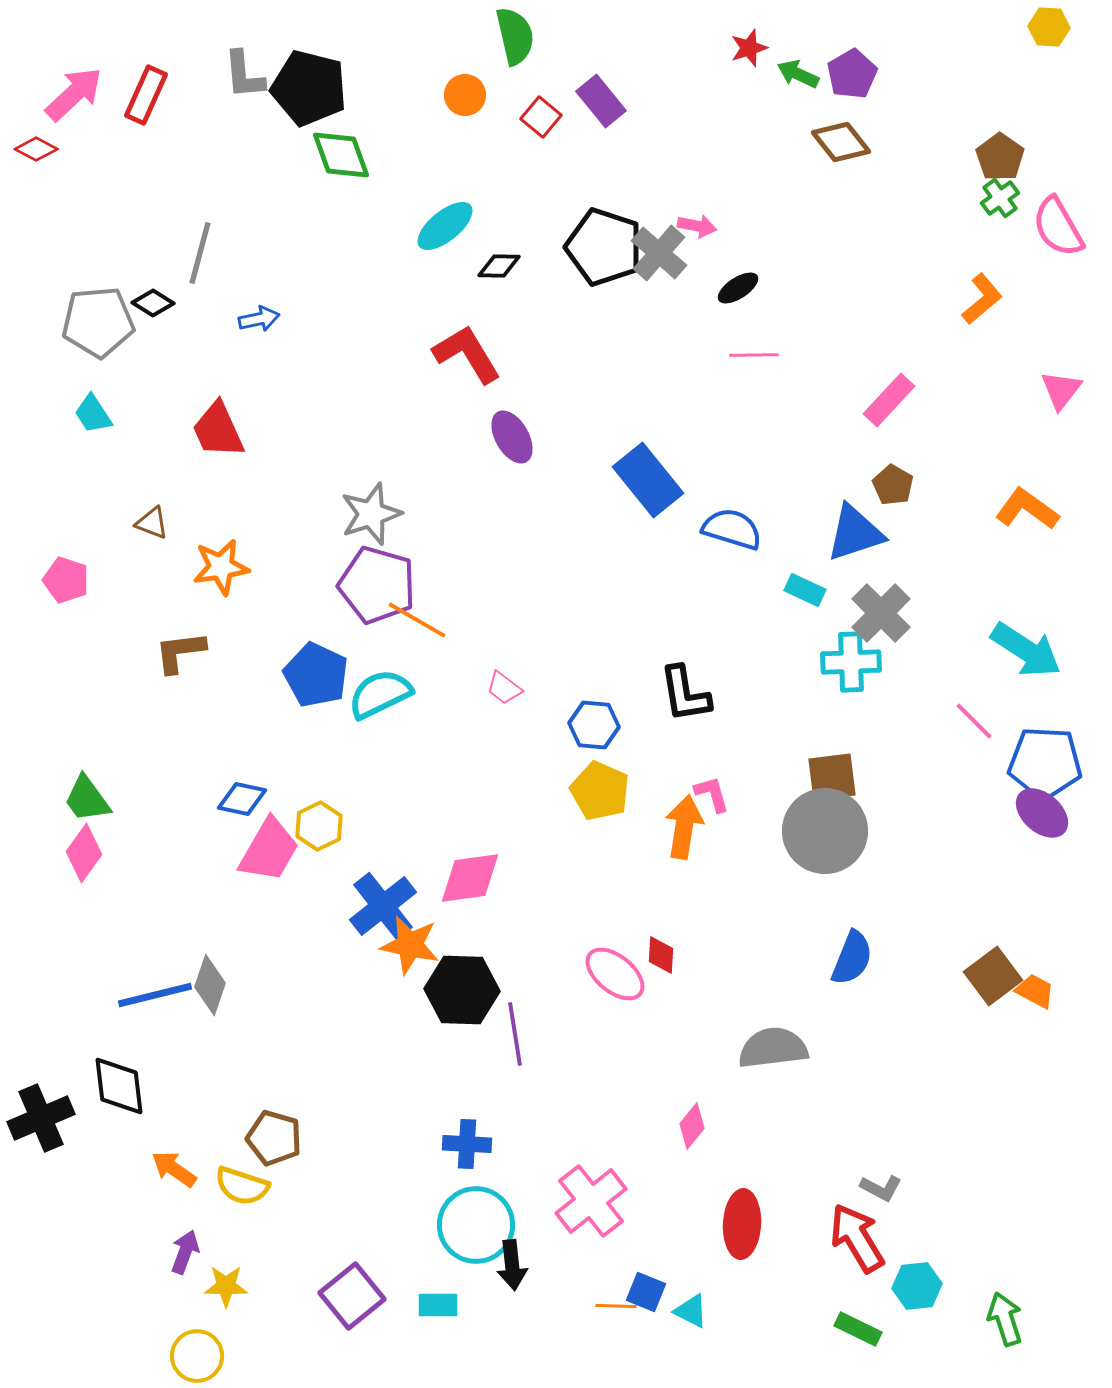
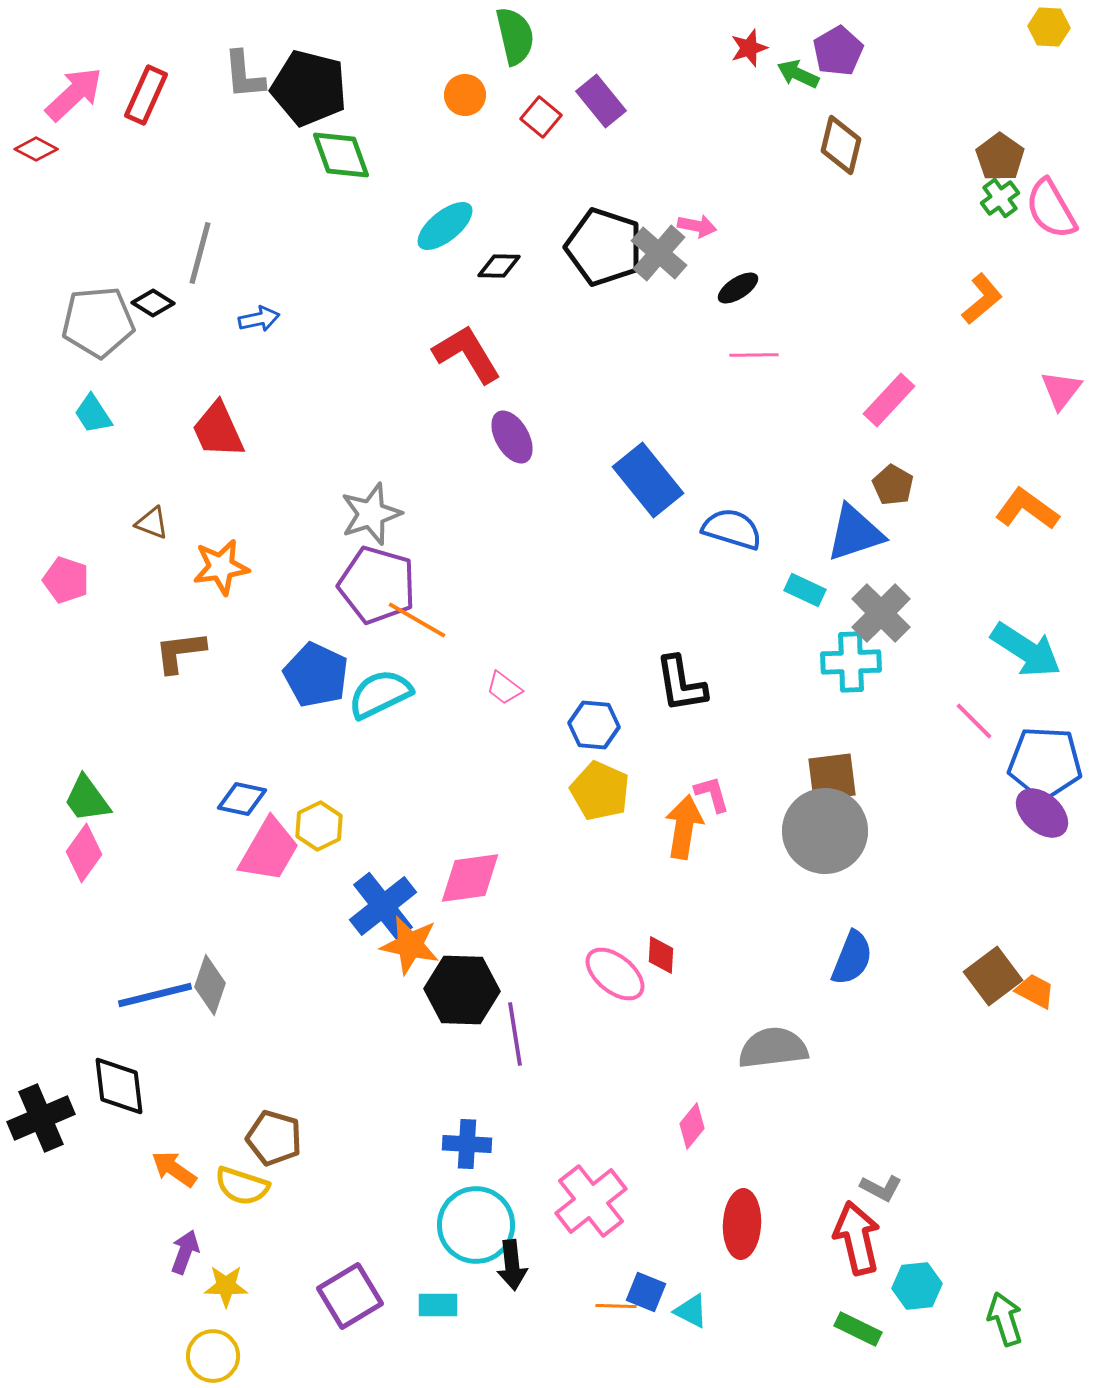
purple pentagon at (852, 74): moved 14 px left, 23 px up
brown diamond at (841, 142): moved 3 px down; rotated 52 degrees clockwise
pink semicircle at (1058, 227): moved 7 px left, 18 px up
black L-shape at (685, 694): moved 4 px left, 10 px up
red arrow at (857, 1238): rotated 18 degrees clockwise
purple square at (352, 1296): moved 2 px left; rotated 8 degrees clockwise
yellow circle at (197, 1356): moved 16 px right
